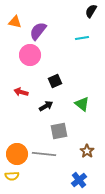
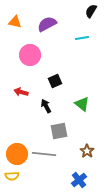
purple semicircle: moved 9 px right, 7 px up; rotated 24 degrees clockwise
black arrow: rotated 88 degrees counterclockwise
